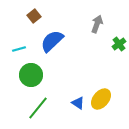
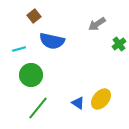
gray arrow: rotated 144 degrees counterclockwise
blue semicircle: rotated 125 degrees counterclockwise
